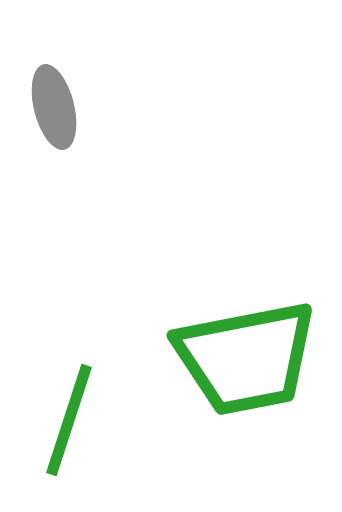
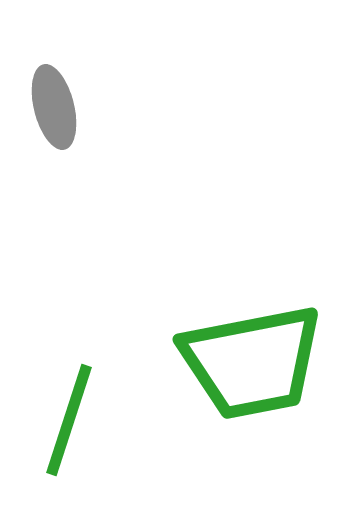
green trapezoid: moved 6 px right, 4 px down
